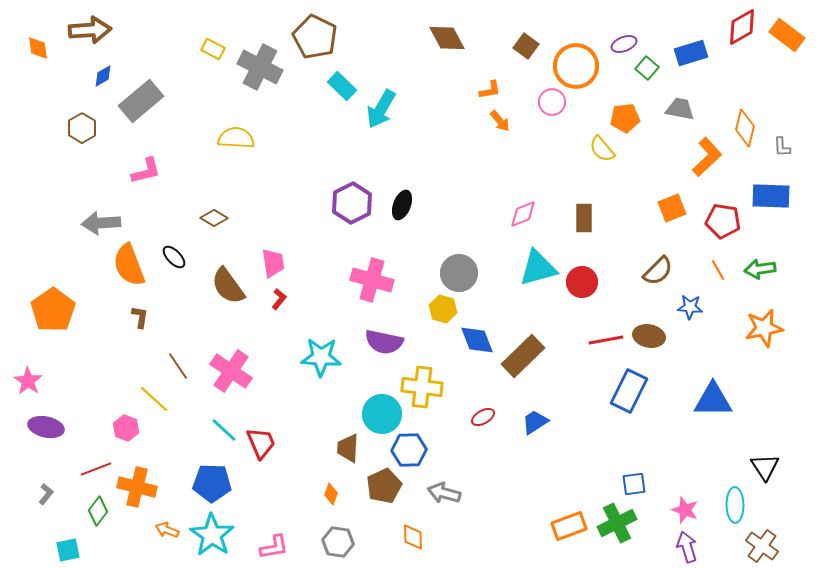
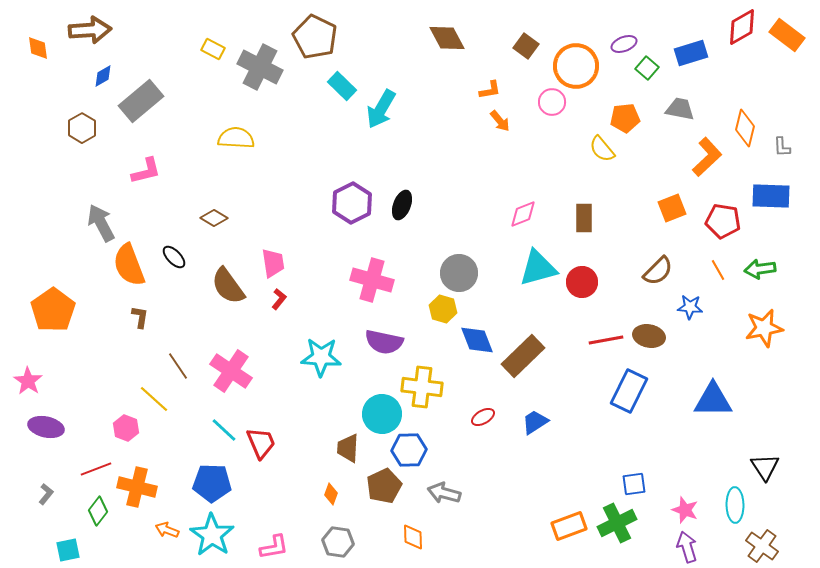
gray arrow at (101, 223): rotated 66 degrees clockwise
